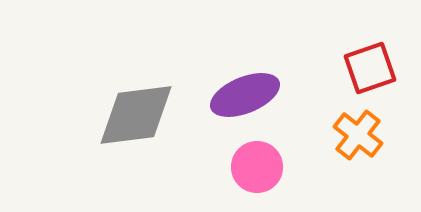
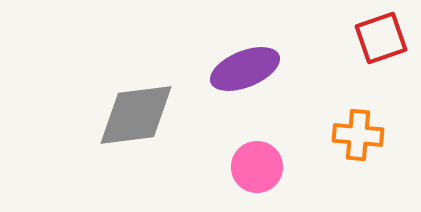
red square: moved 11 px right, 30 px up
purple ellipse: moved 26 px up
orange cross: rotated 33 degrees counterclockwise
